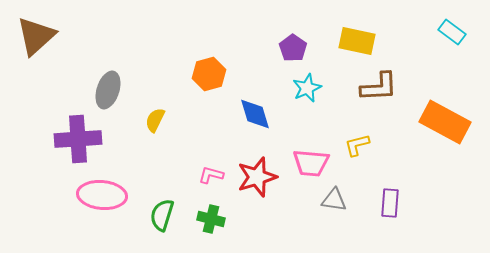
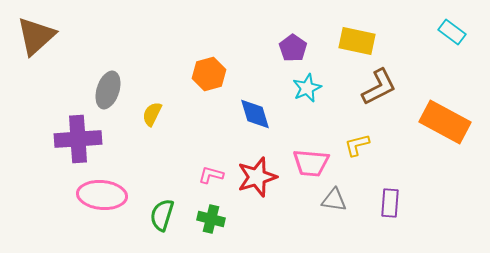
brown L-shape: rotated 24 degrees counterclockwise
yellow semicircle: moved 3 px left, 6 px up
